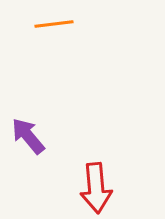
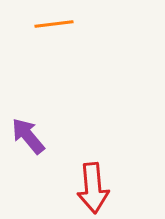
red arrow: moved 3 px left
